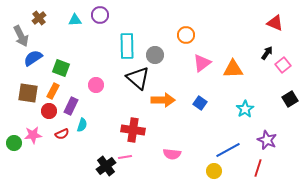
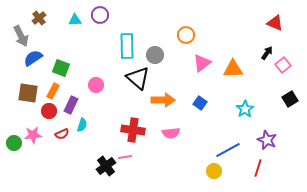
purple rectangle: moved 1 px up
pink semicircle: moved 1 px left, 21 px up; rotated 12 degrees counterclockwise
